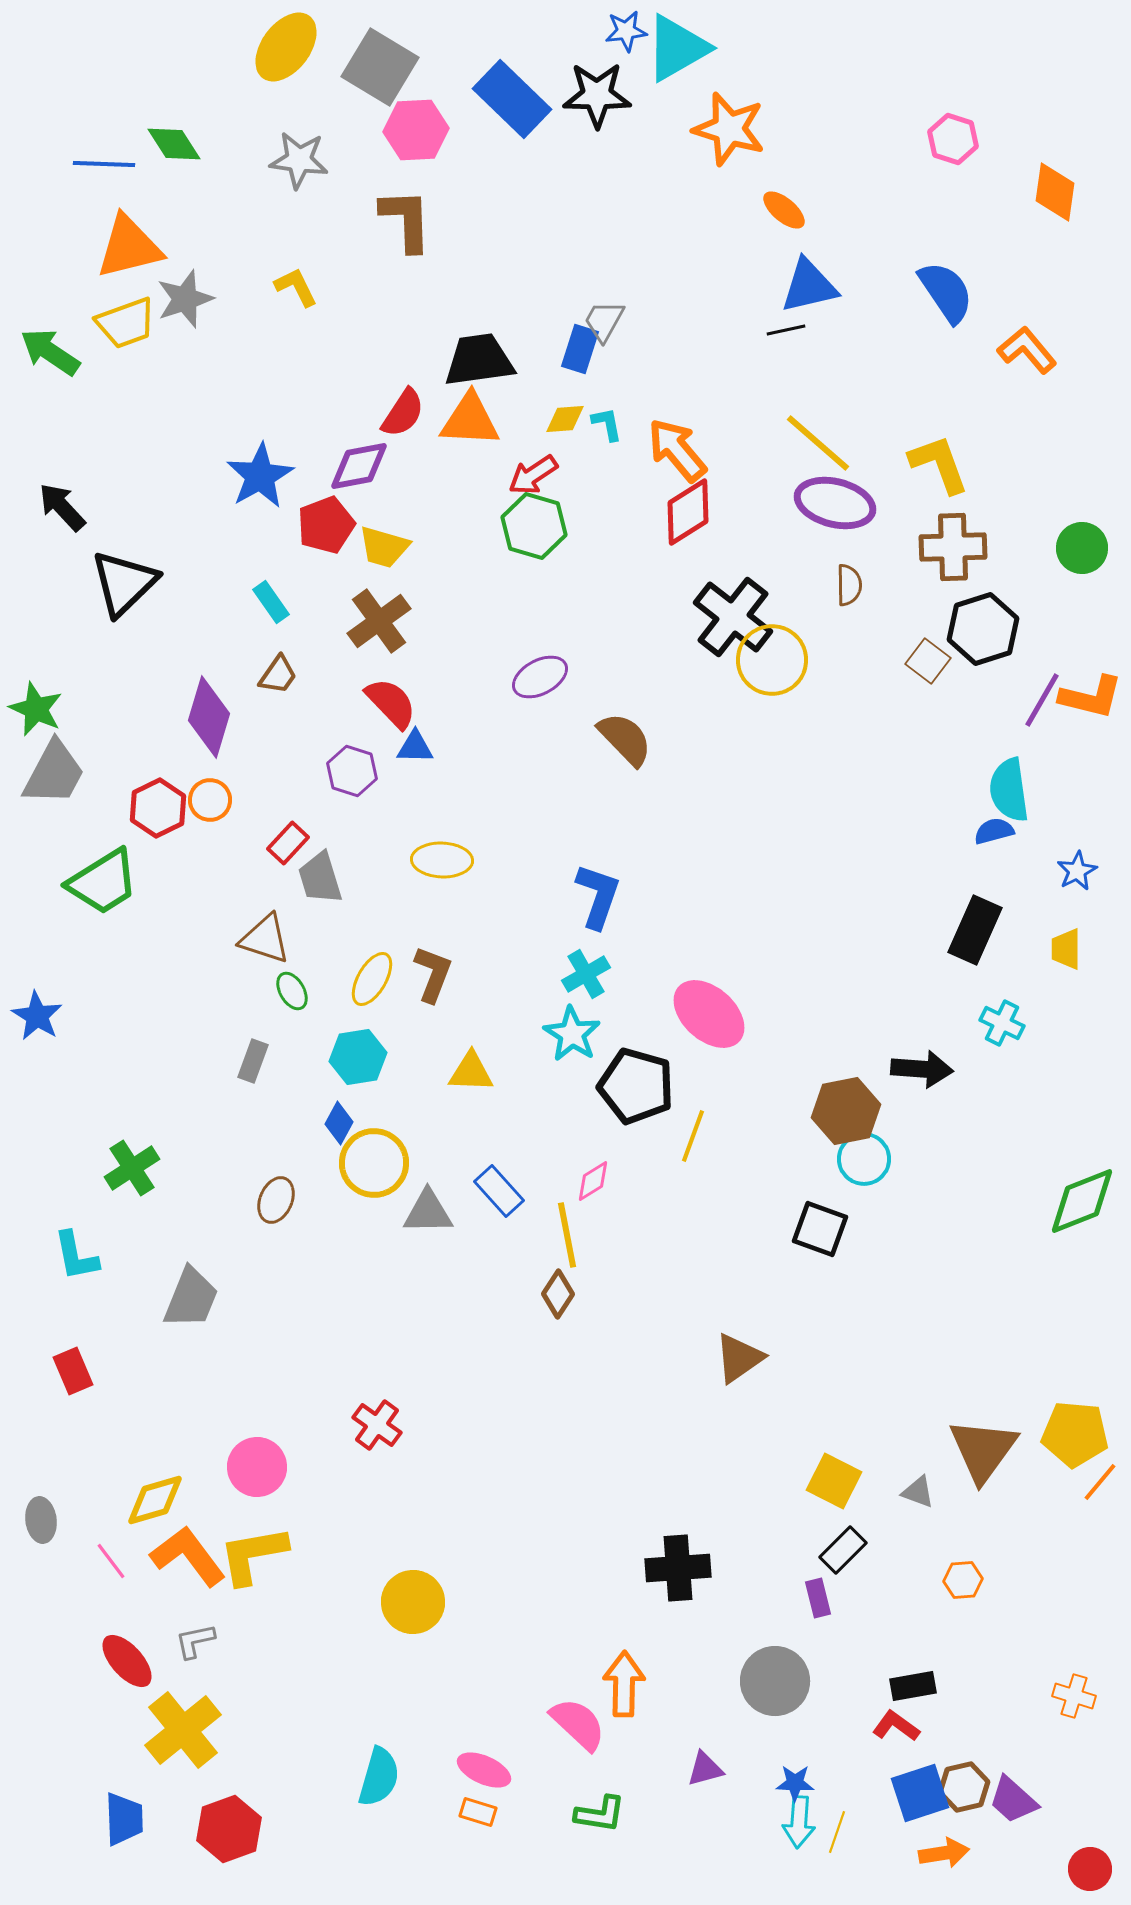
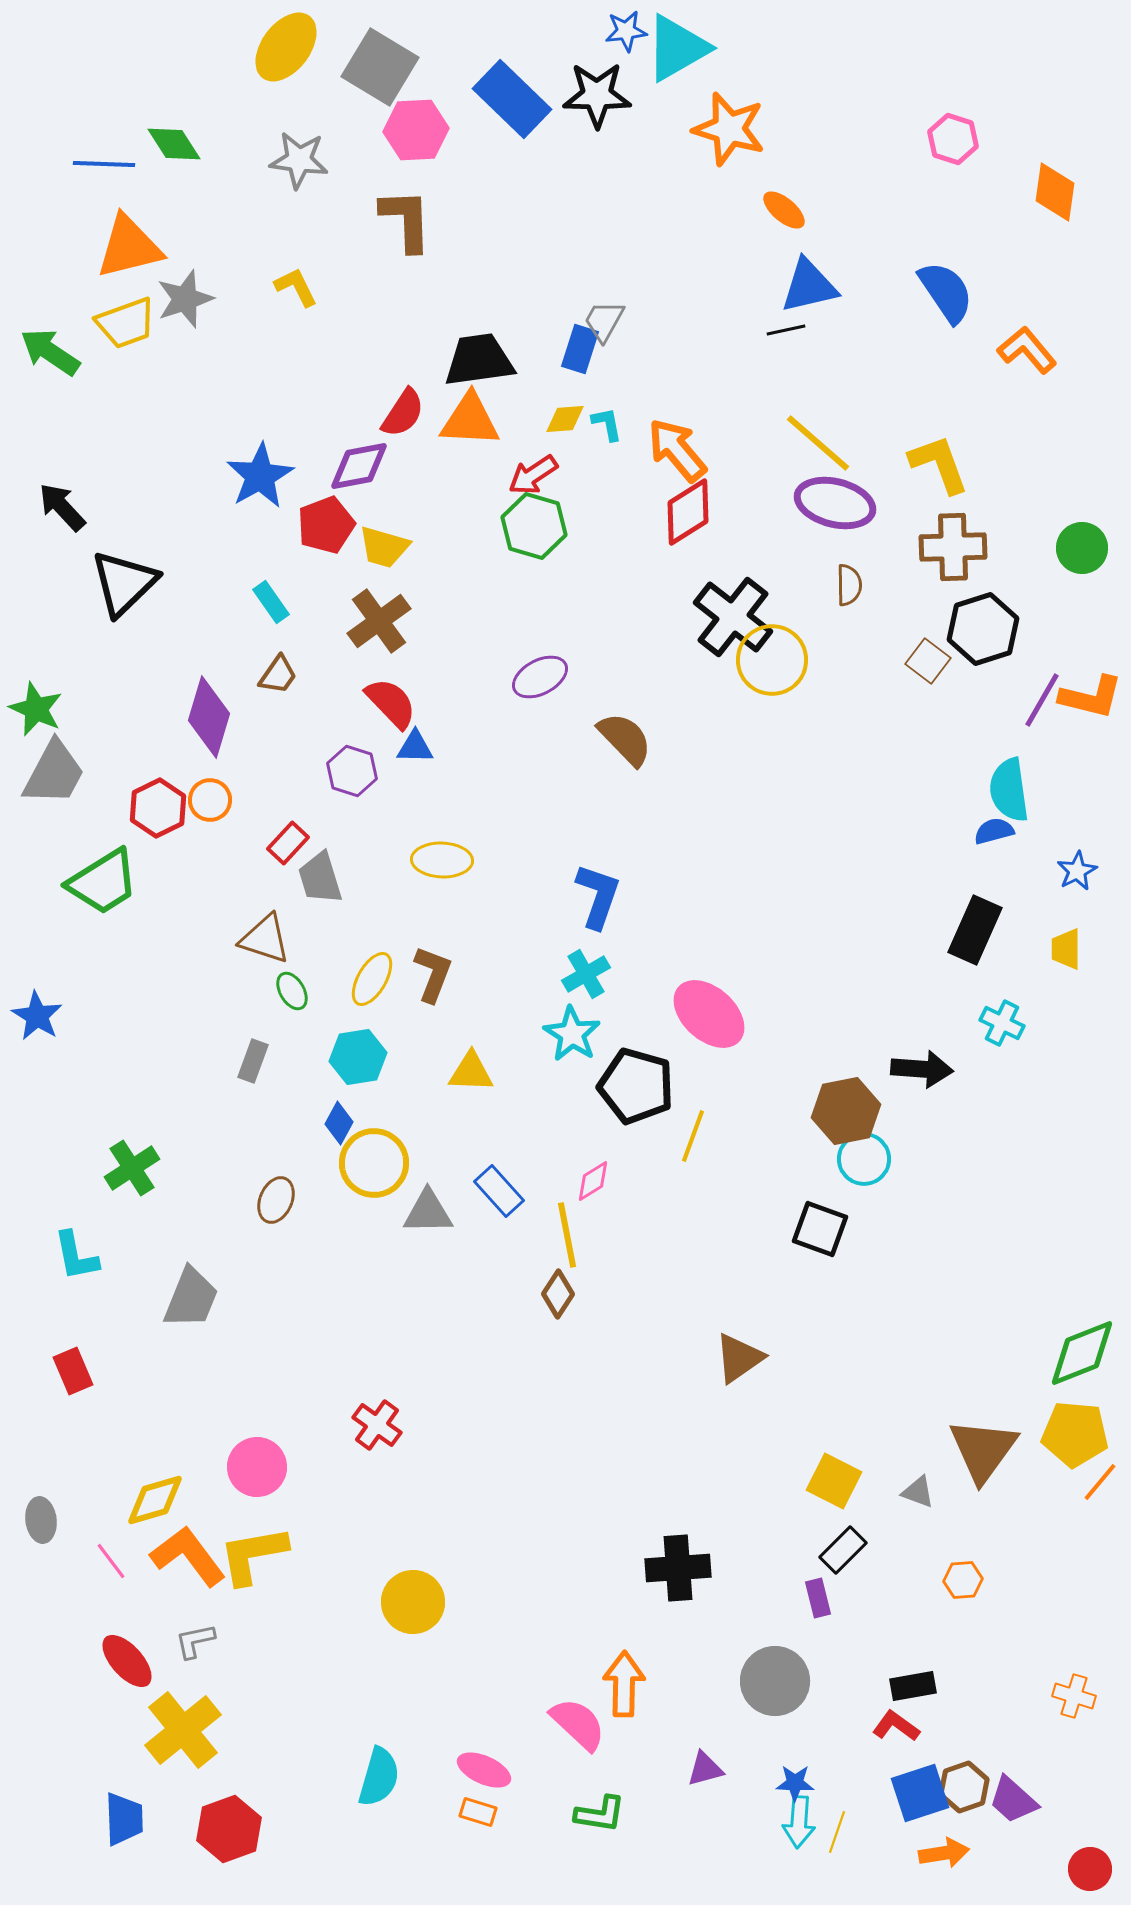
green diamond at (1082, 1201): moved 152 px down
brown hexagon at (964, 1787): rotated 6 degrees counterclockwise
